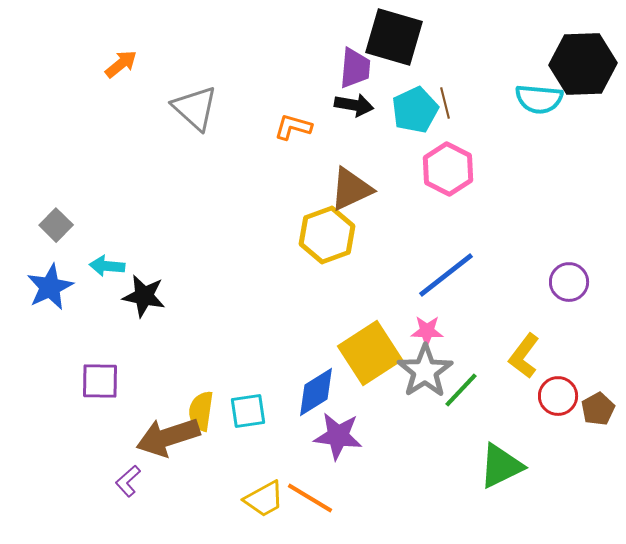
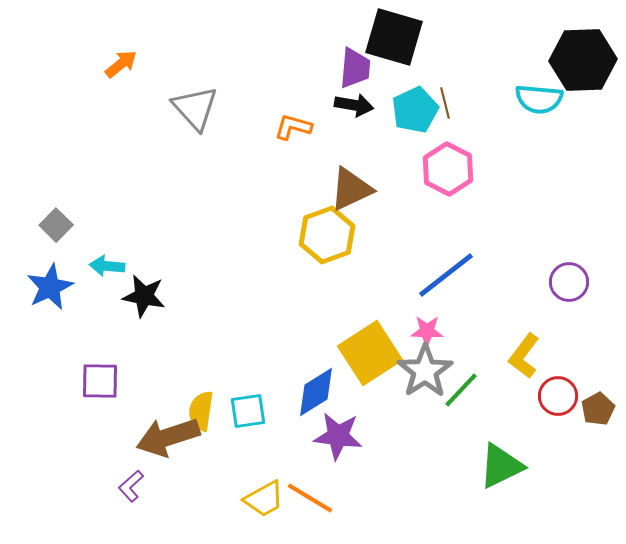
black hexagon: moved 4 px up
gray triangle: rotated 6 degrees clockwise
purple L-shape: moved 3 px right, 5 px down
